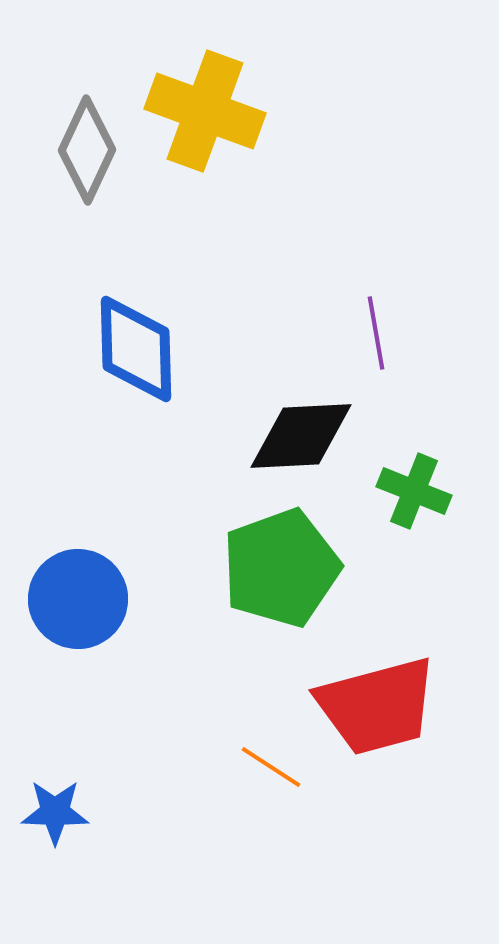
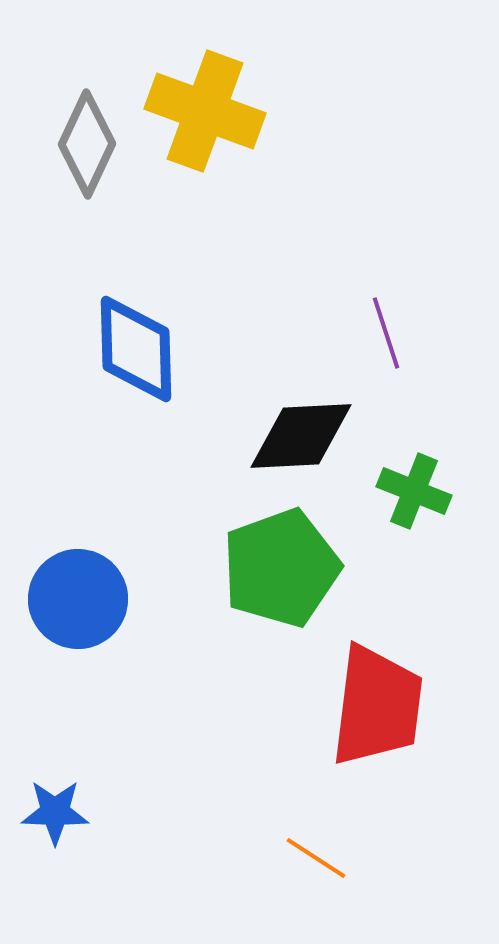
gray diamond: moved 6 px up
purple line: moved 10 px right; rotated 8 degrees counterclockwise
red trapezoid: rotated 68 degrees counterclockwise
orange line: moved 45 px right, 91 px down
